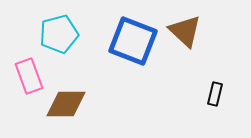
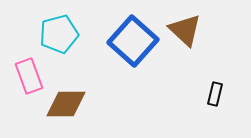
brown triangle: moved 1 px up
blue square: rotated 21 degrees clockwise
